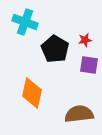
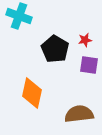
cyan cross: moved 6 px left, 6 px up
